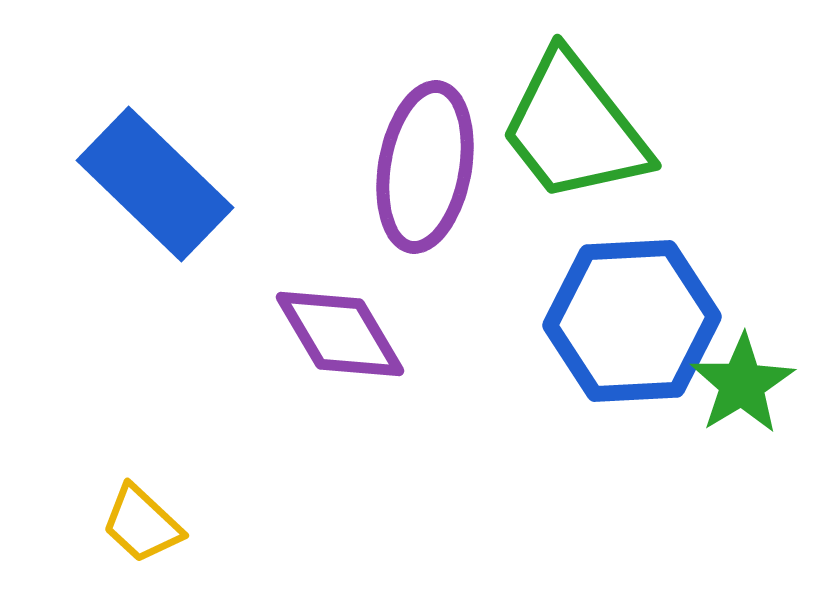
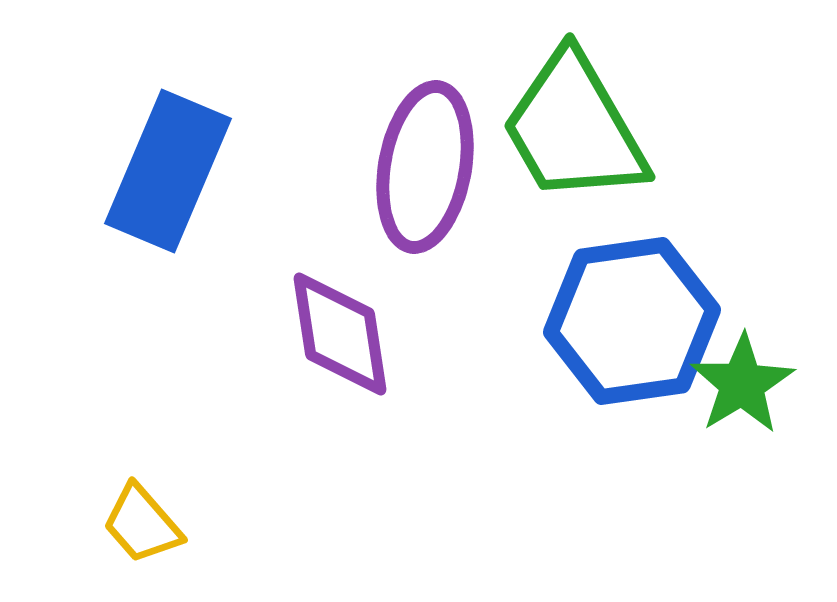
green trapezoid: rotated 8 degrees clockwise
blue rectangle: moved 13 px right, 13 px up; rotated 69 degrees clockwise
blue hexagon: rotated 5 degrees counterclockwise
purple diamond: rotated 22 degrees clockwise
yellow trapezoid: rotated 6 degrees clockwise
